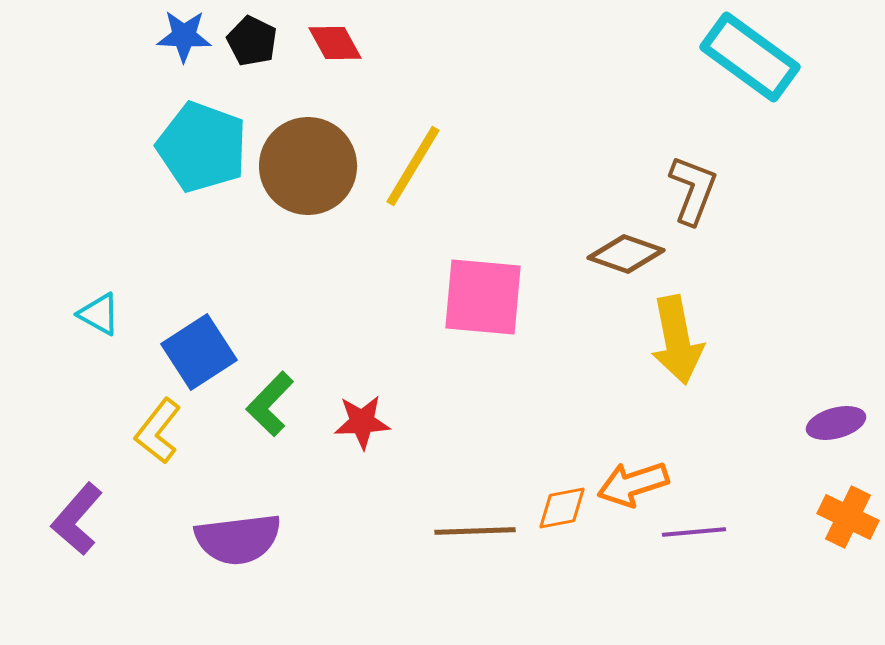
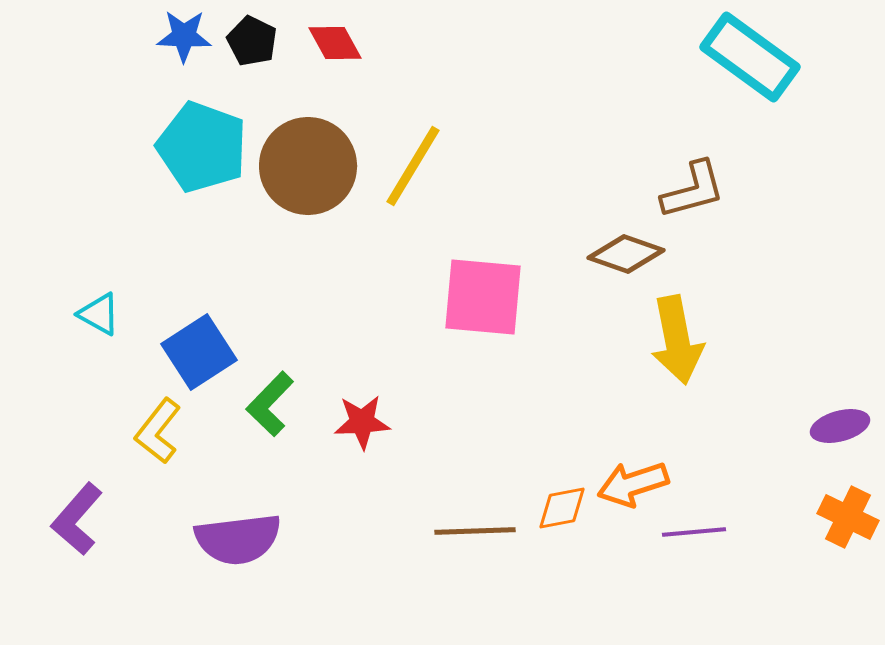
brown L-shape: rotated 54 degrees clockwise
purple ellipse: moved 4 px right, 3 px down
